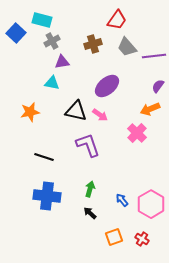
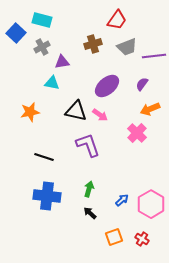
gray cross: moved 10 px left, 6 px down
gray trapezoid: rotated 70 degrees counterclockwise
purple semicircle: moved 16 px left, 2 px up
green arrow: moved 1 px left
blue arrow: rotated 88 degrees clockwise
